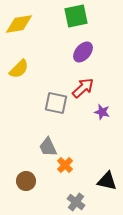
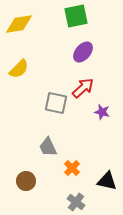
orange cross: moved 7 px right, 3 px down
